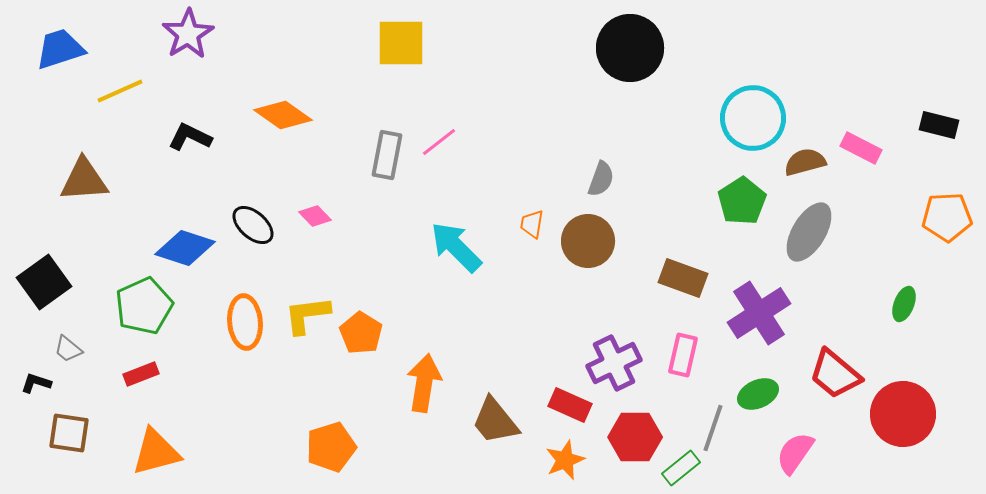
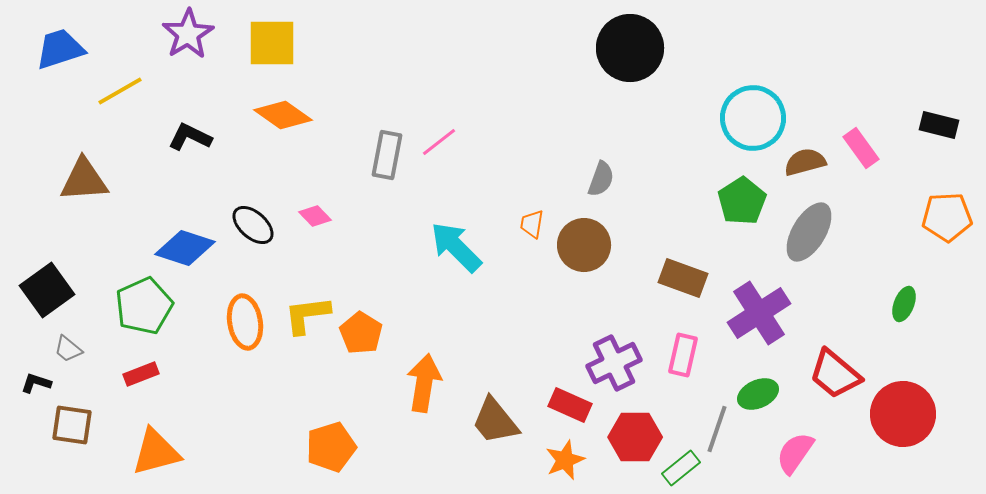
yellow square at (401, 43): moved 129 px left
yellow line at (120, 91): rotated 6 degrees counterclockwise
pink rectangle at (861, 148): rotated 27 degrees clockwise
brown circle at (588, 241): moved 4 px left, 4 px down
black square at (44, 282): moved 3 px right, 8 px down
orange ellipse at (245, 322): rotated 4 degrees counterclockwise
gray line at (713, 428): moved 4 px right, 1 px down
brown square at (69, 433): moved 3 px right, 8 px up
